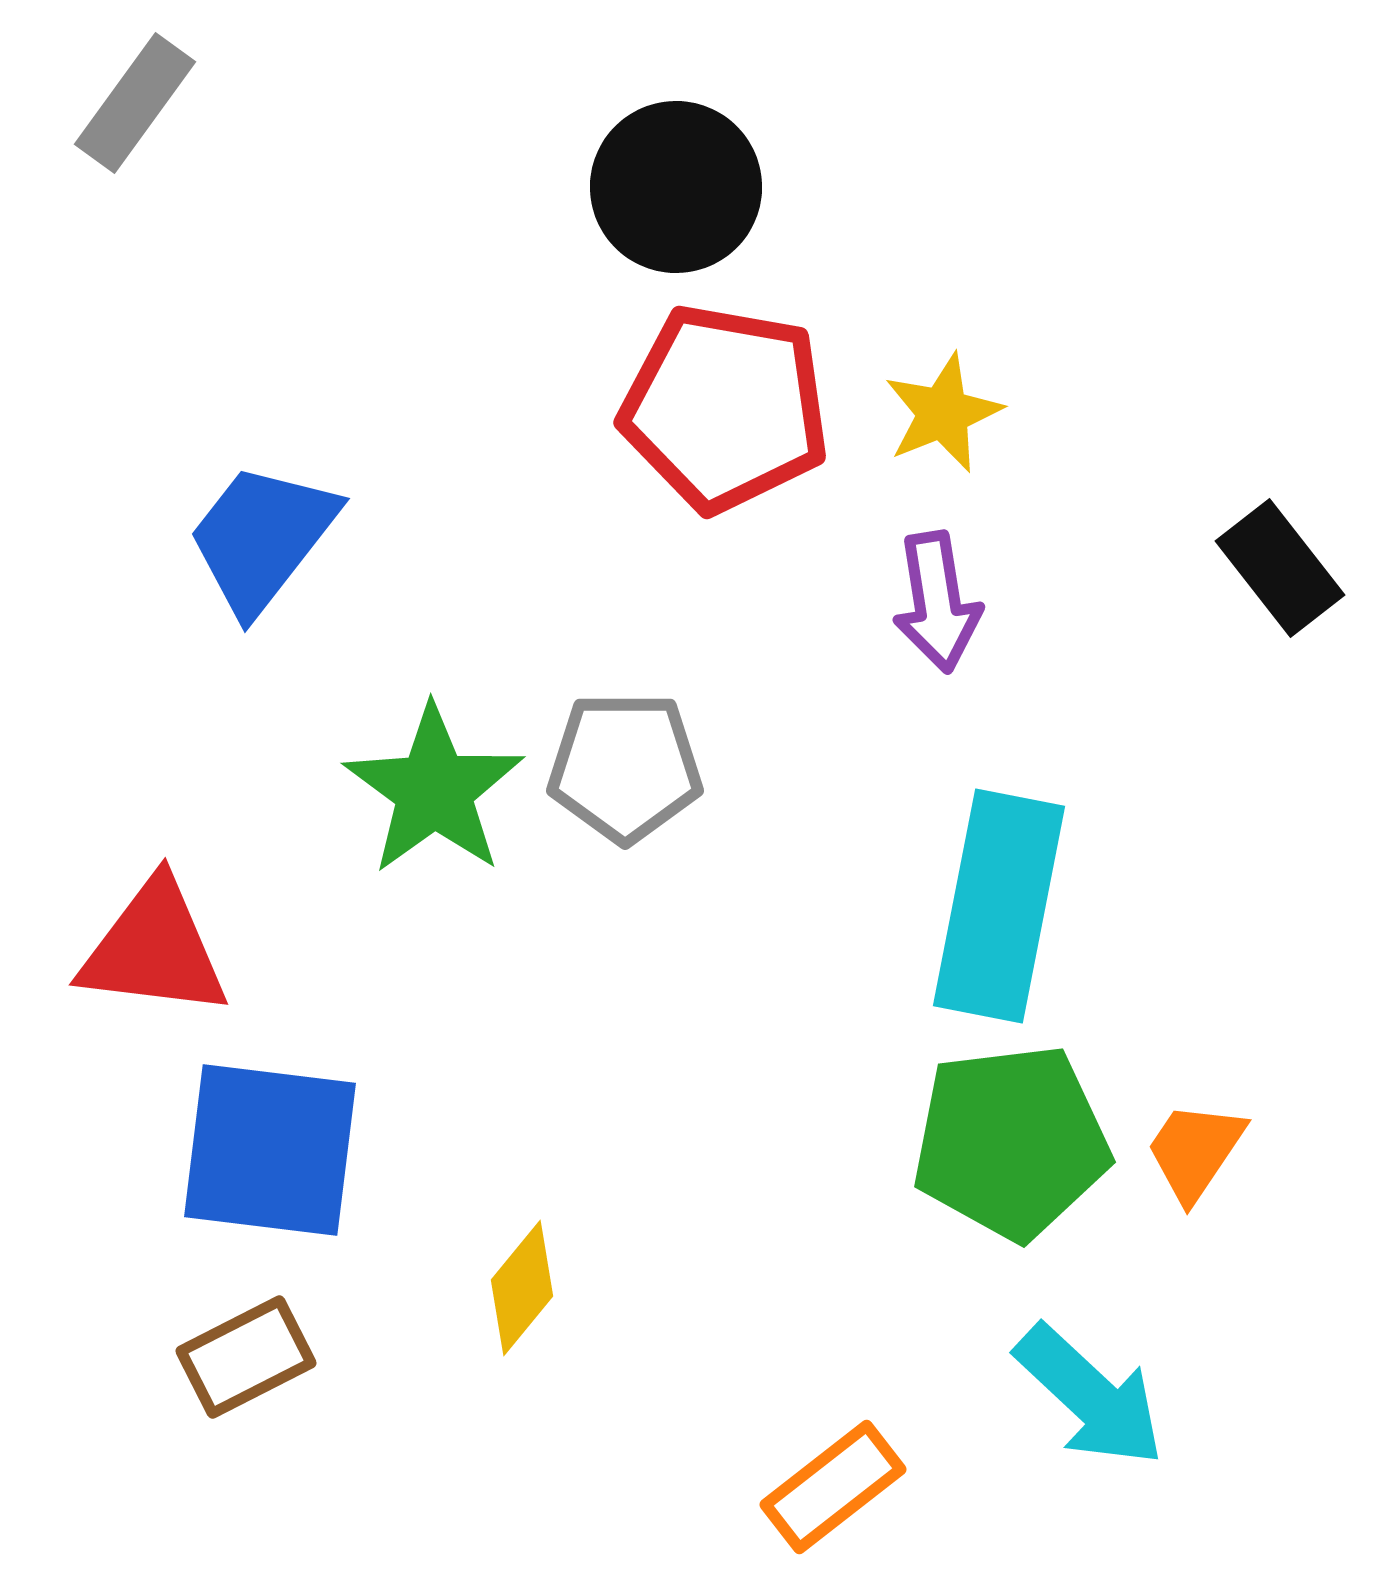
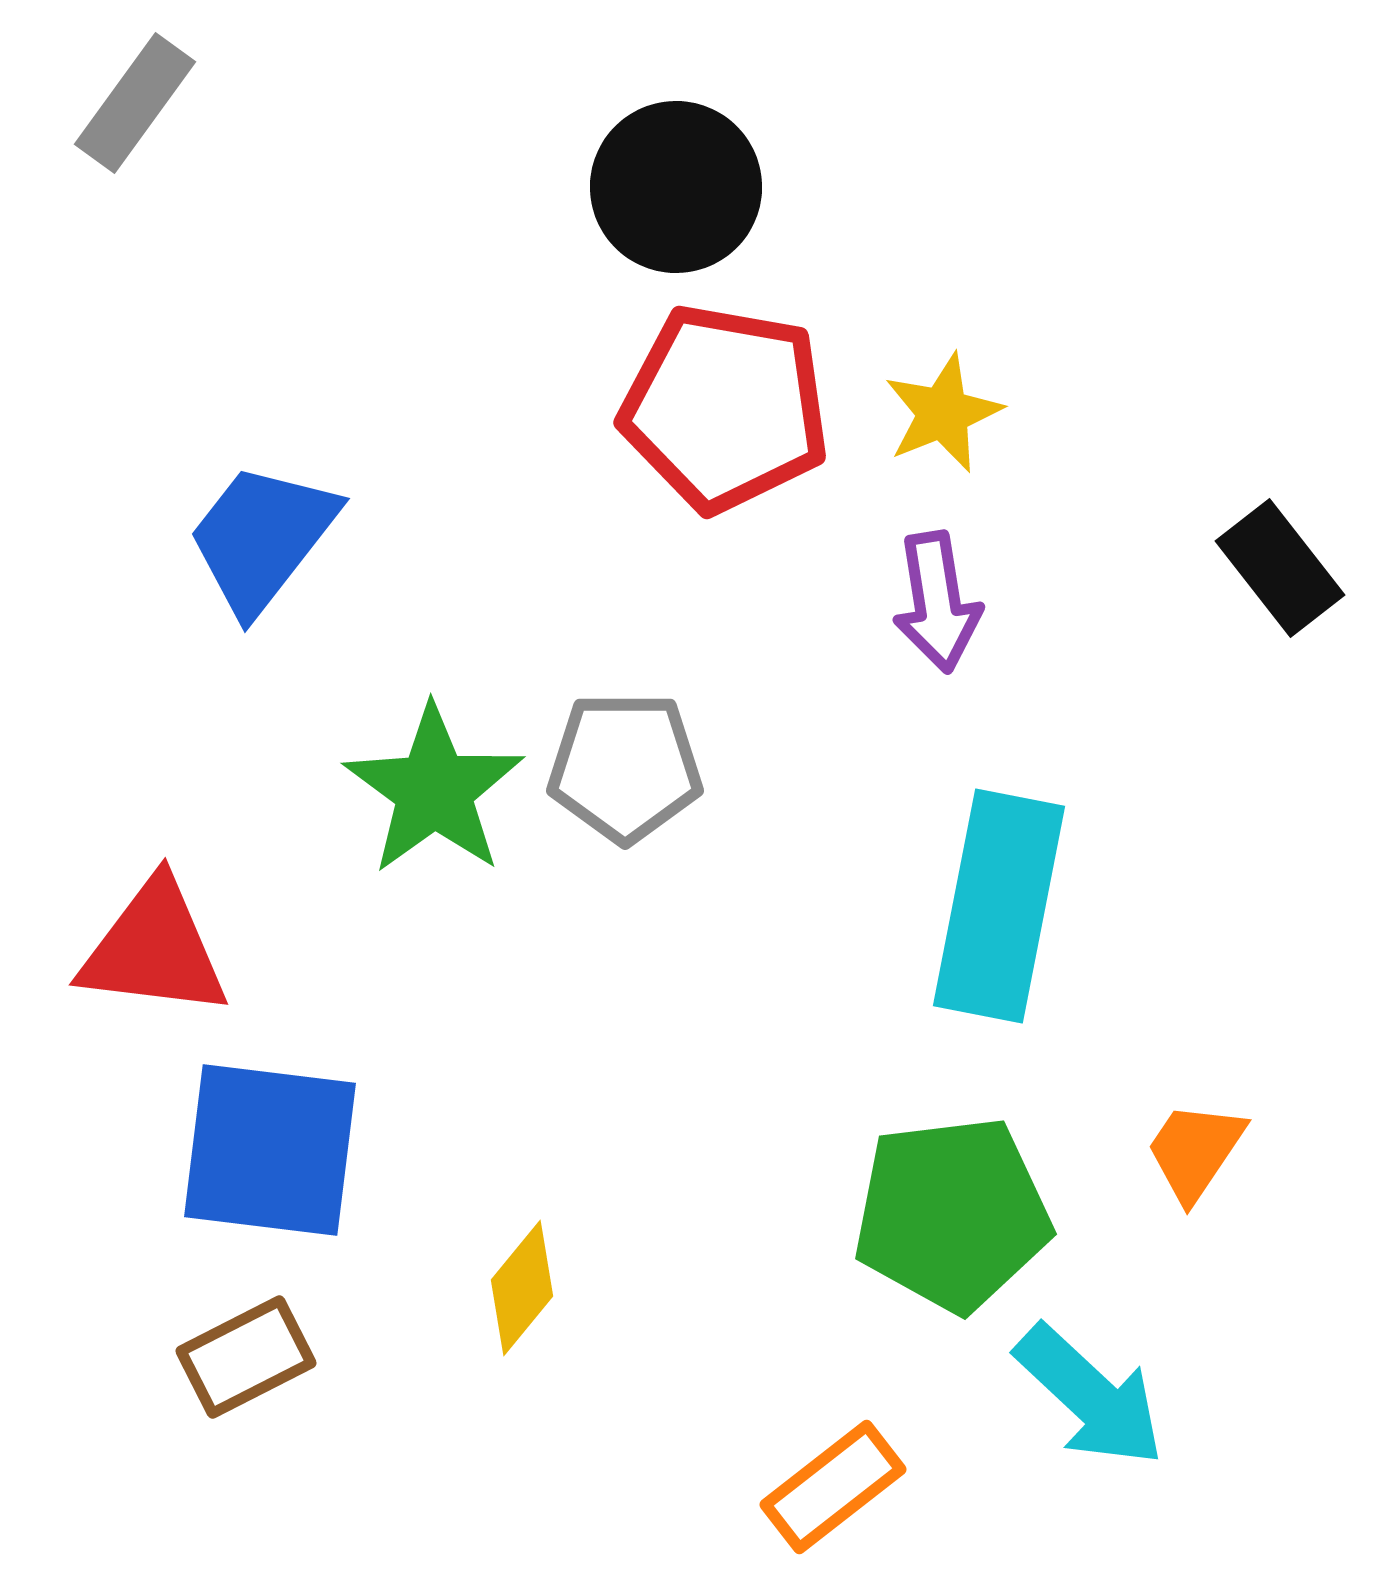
green pentagon: moved 59 px left, 72 px down
